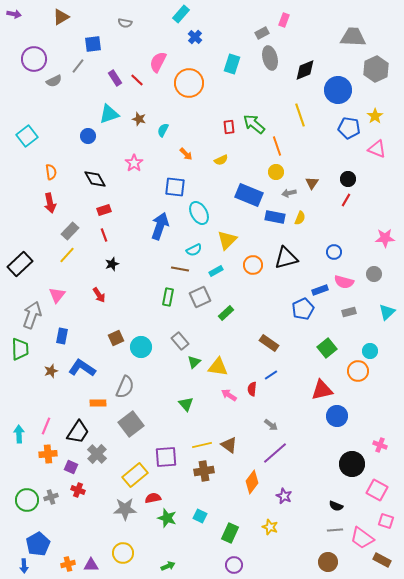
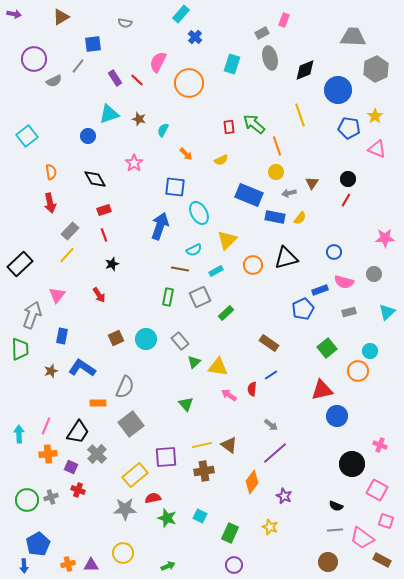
yellow semicircle at (300, 218): rotated 16 degrees clockwise
cyan circle at (141, 347): moved 5 px right, 8 px up
